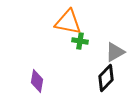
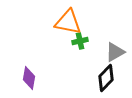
green cross: rotated 21 degrees counterclockwise
purple diamond: moved 8 px left, 3 px up
